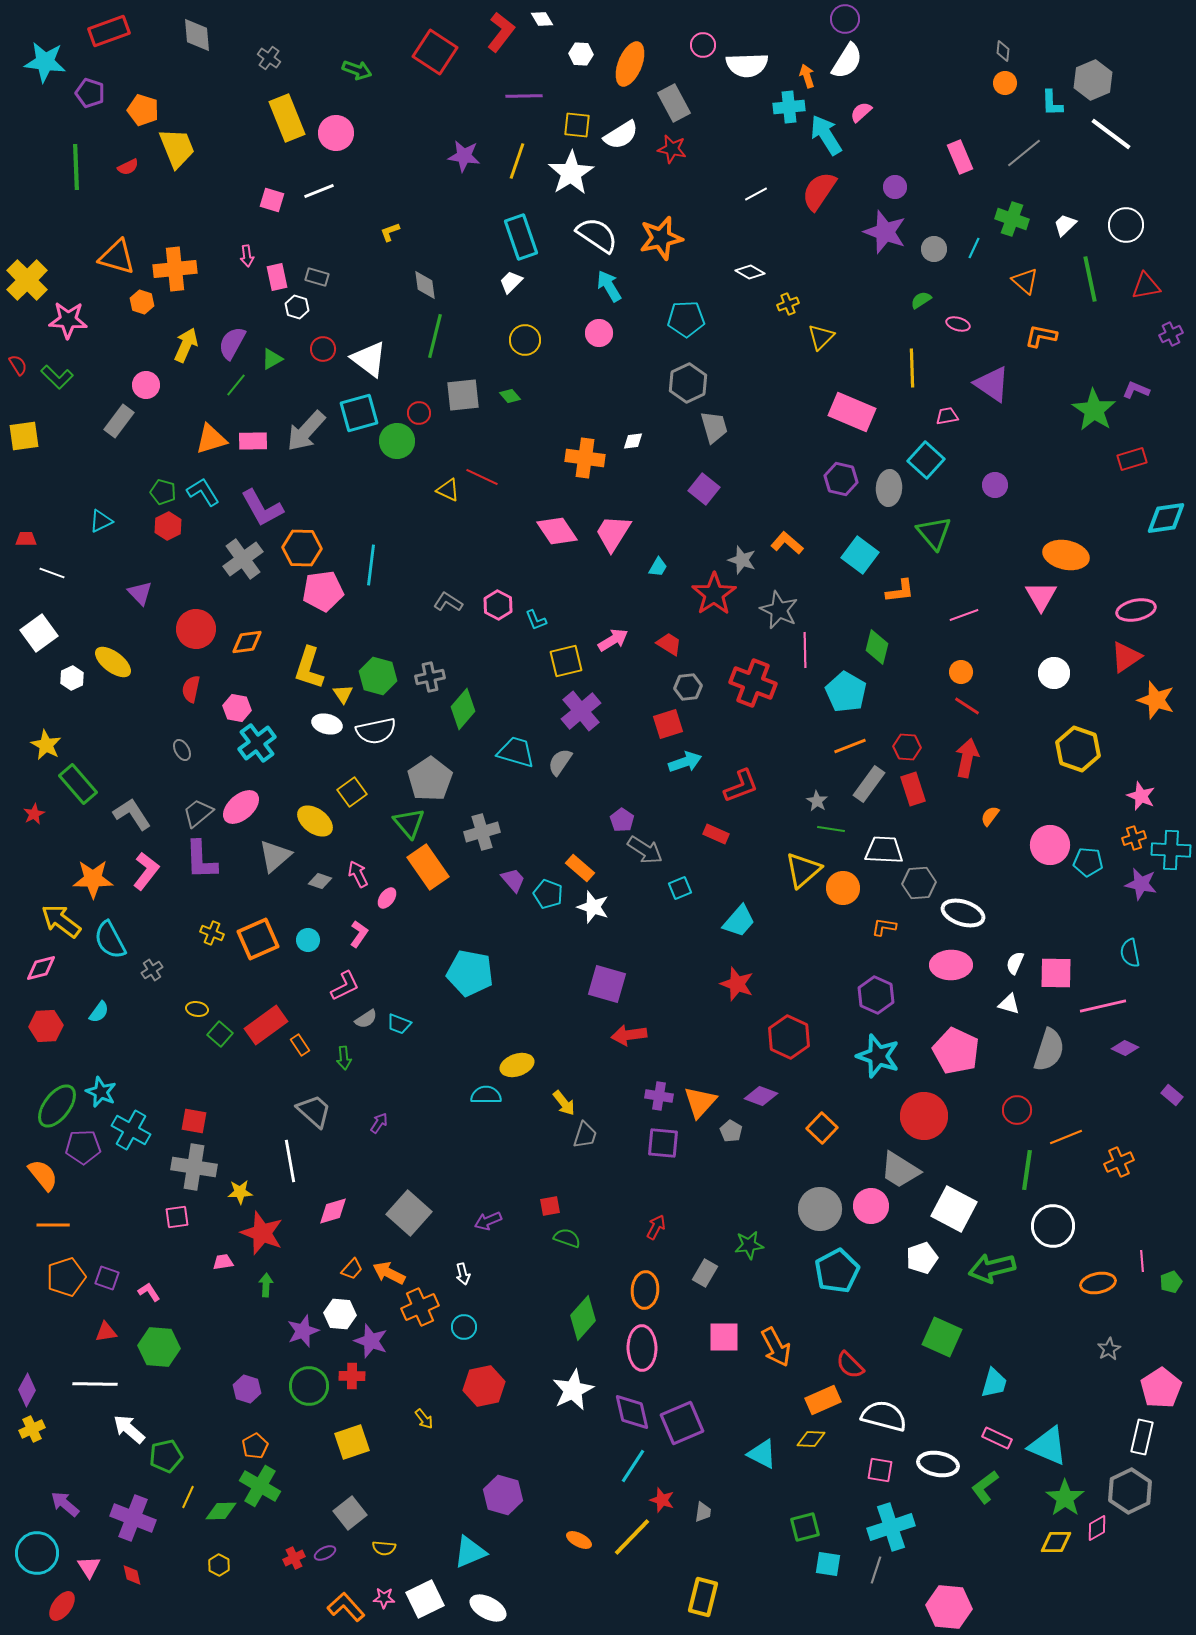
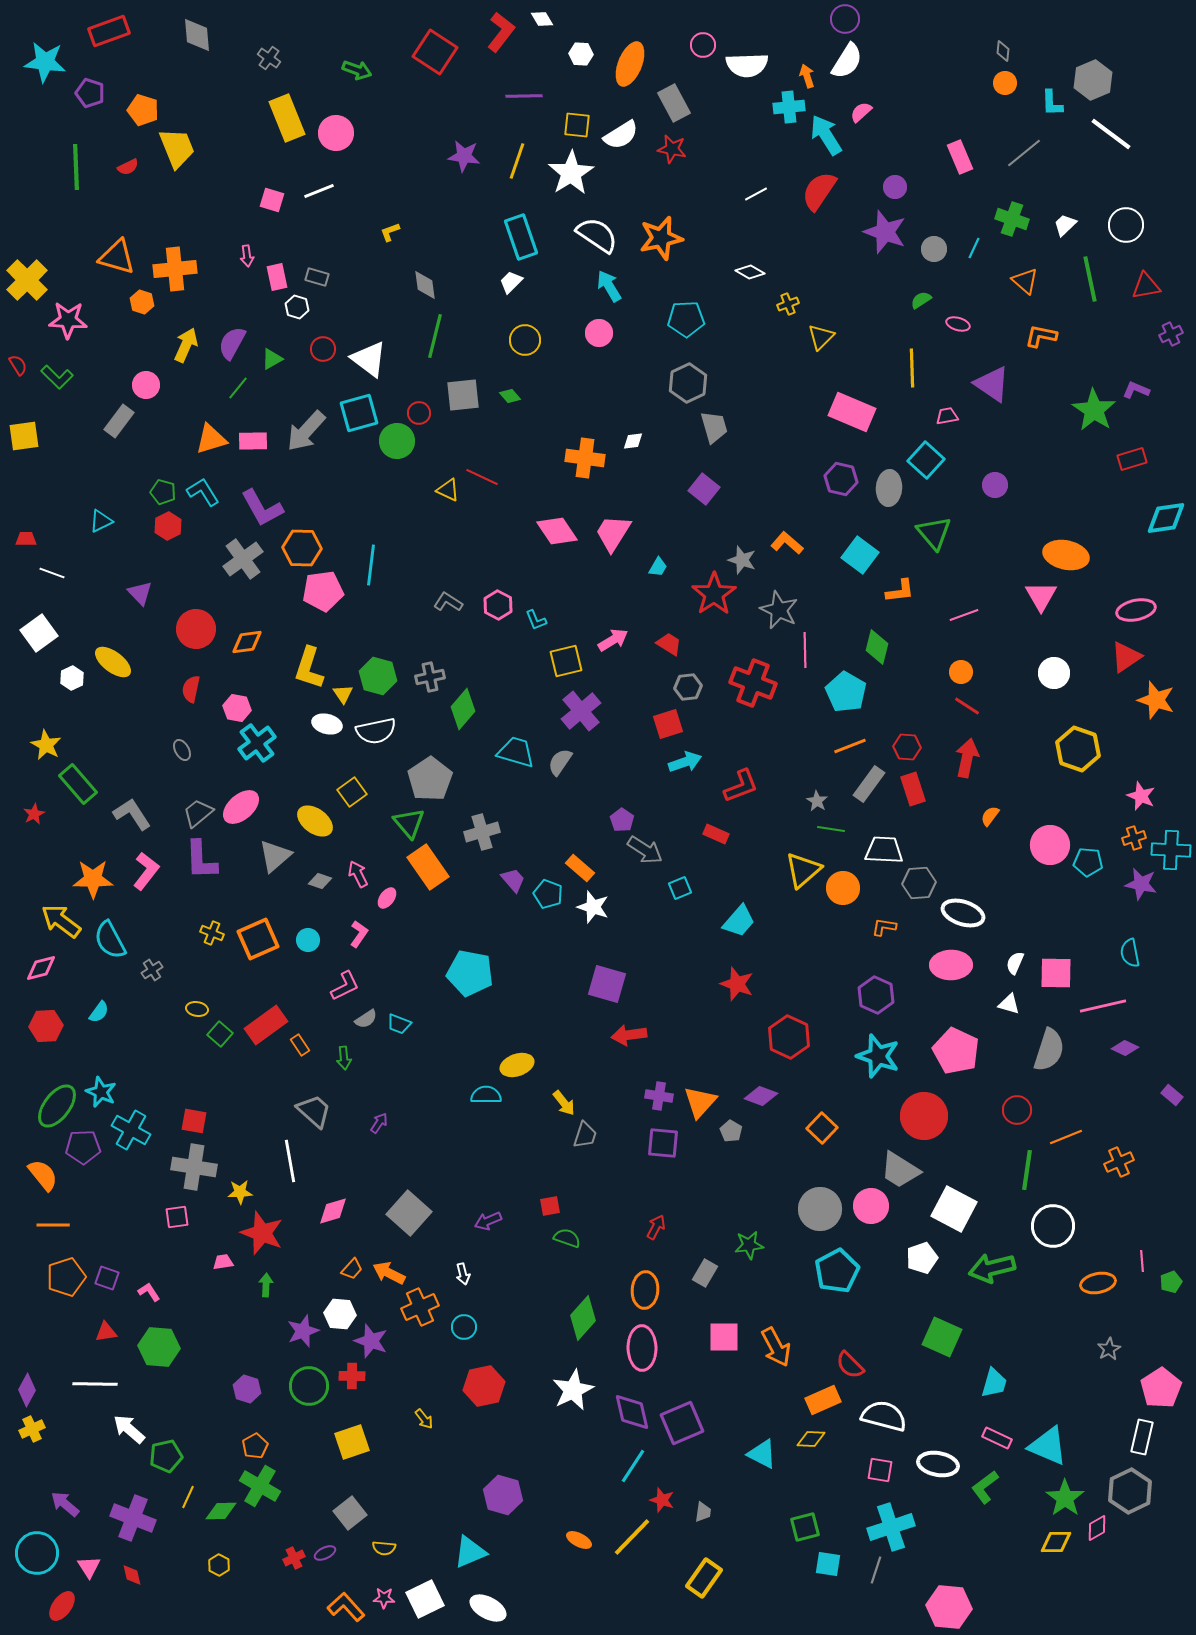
green line at (236, 385): moved 2 px right, 3 px down
yellow rectangle at (703, 1597): moved 1 px right, 19 px up; rotated 21 degrees clockwise
